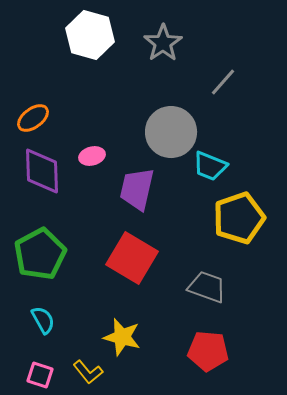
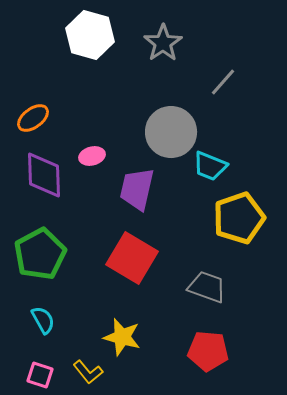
purple diamond: moved 2 px right, 4 px down
